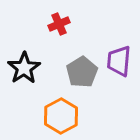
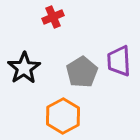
red cross: moved 6 px left, 7 px up
purple trapezoid: rotated 8 degrees counterclockwise
orange hexagon: moved 2 px right
